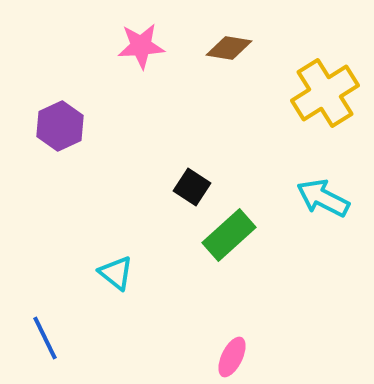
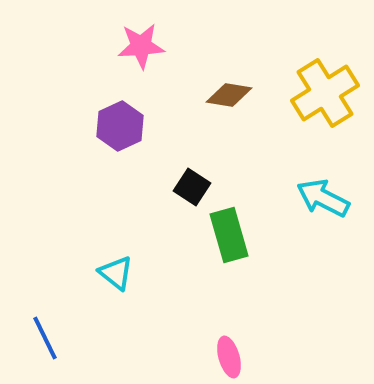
brown diamond: moved 47 px down
purple hexagon: moved 60 px right
green rectangle: rotated 64 degrees counterclockwise
pink ellipse: moved 3 px left; rotated 42 degrees counterclockwise
